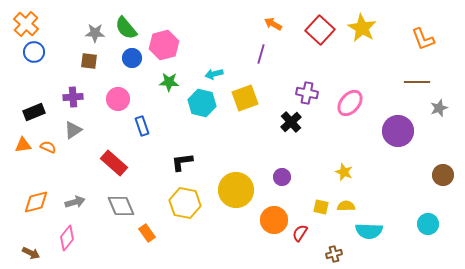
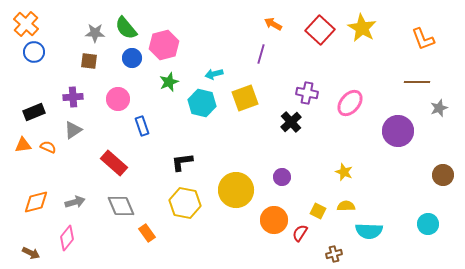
green star at (169, 82): rotated 24 degrees counterclockwise
yellow square at (321, 207): moved 3 px left, 4 px down; rotated 14 degrees clockwise
